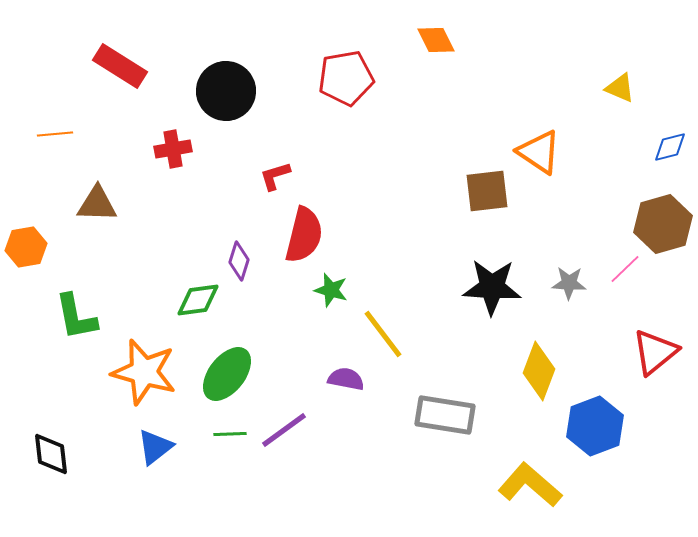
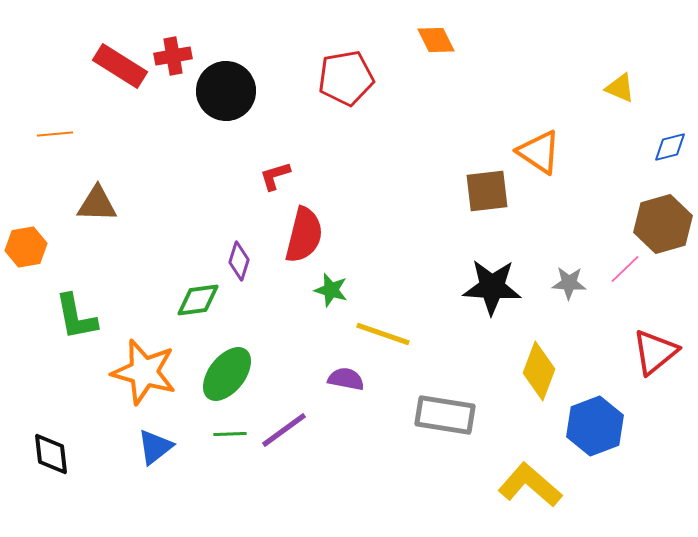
red cross: moved 93 px up
yellow line: rotated 34 degrees counterclockwise
